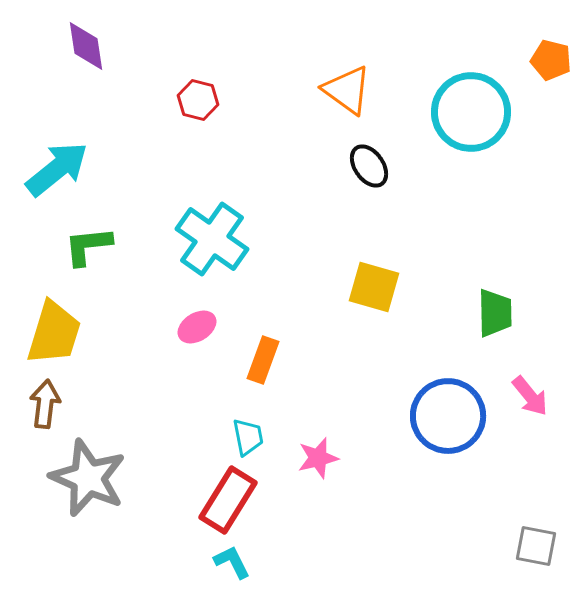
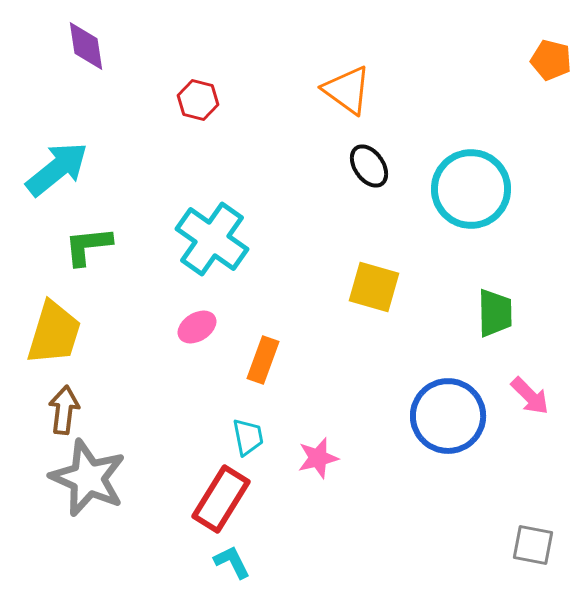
cyan circle: moved 77 px down
pink arrow: rotated 6 degrees counterclockwise
brown arrow: moved 19 px right, 6 px down
red rectangle: moved 7 px left, 1 px up
gray square: moved 3 px left, 1 px up
